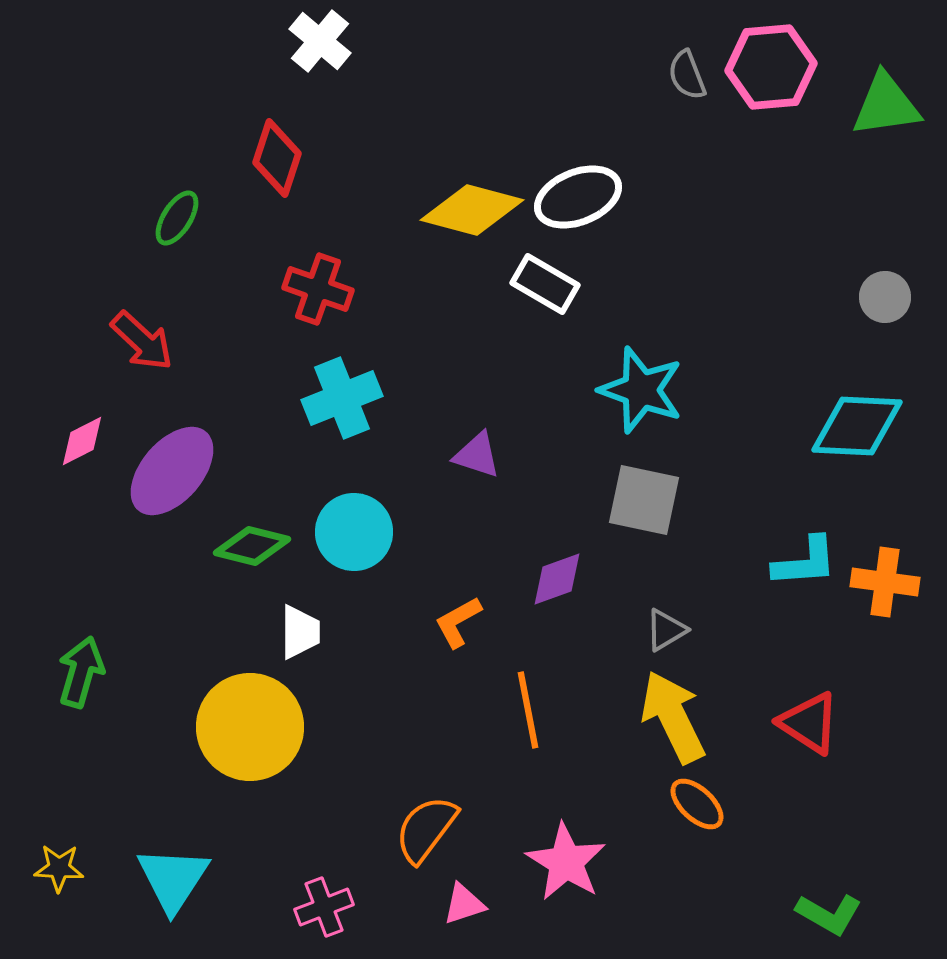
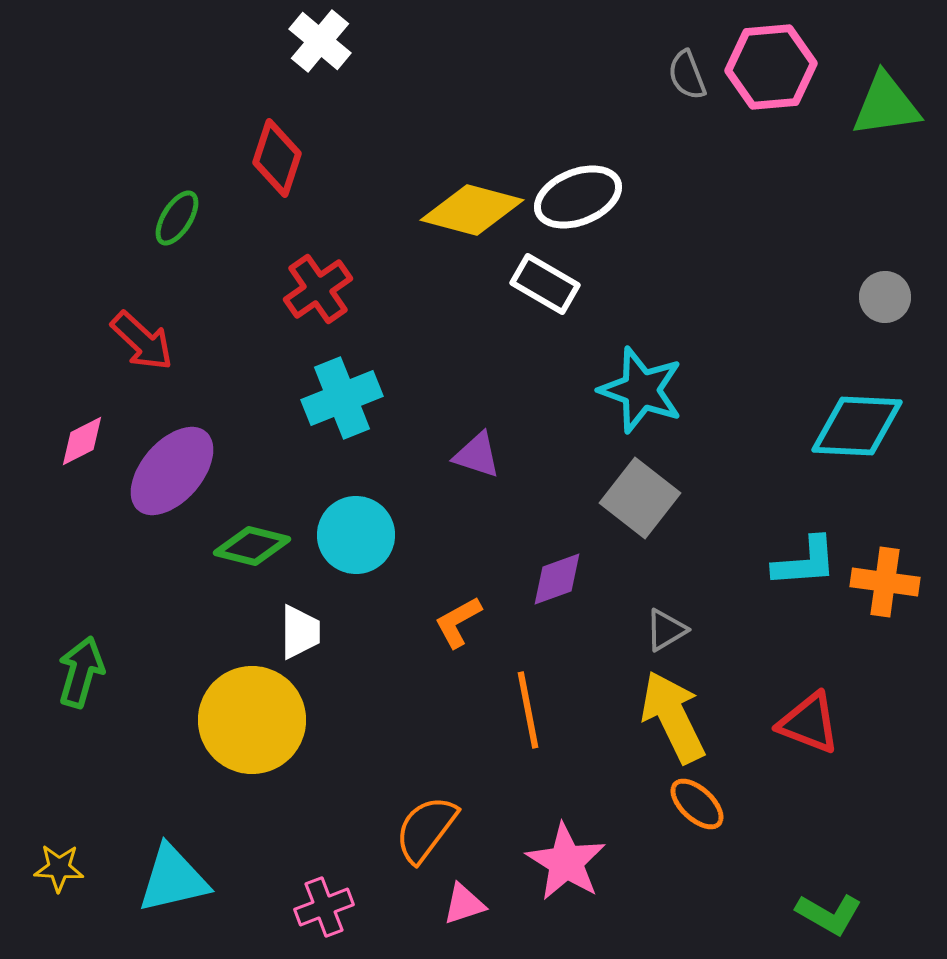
red cross: rotated 36 degrees clockwise
gray square: moved 4 px left, 2 px up; rotated 26 degrees clockwise
cyan circle: moved 2 px right, 3 px down
red triangle: rotated 12 degrees counterclockwise
yellow circle: moved 2 px right, 7 px up
cyan triangle: rotated 44 degrees clockwise
